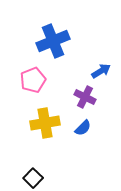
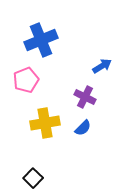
blue cross: moved 12 px left, 1 px up
blue arrow: moved 1 px right, 5 px up
pink pentagon: moved 7 px left
